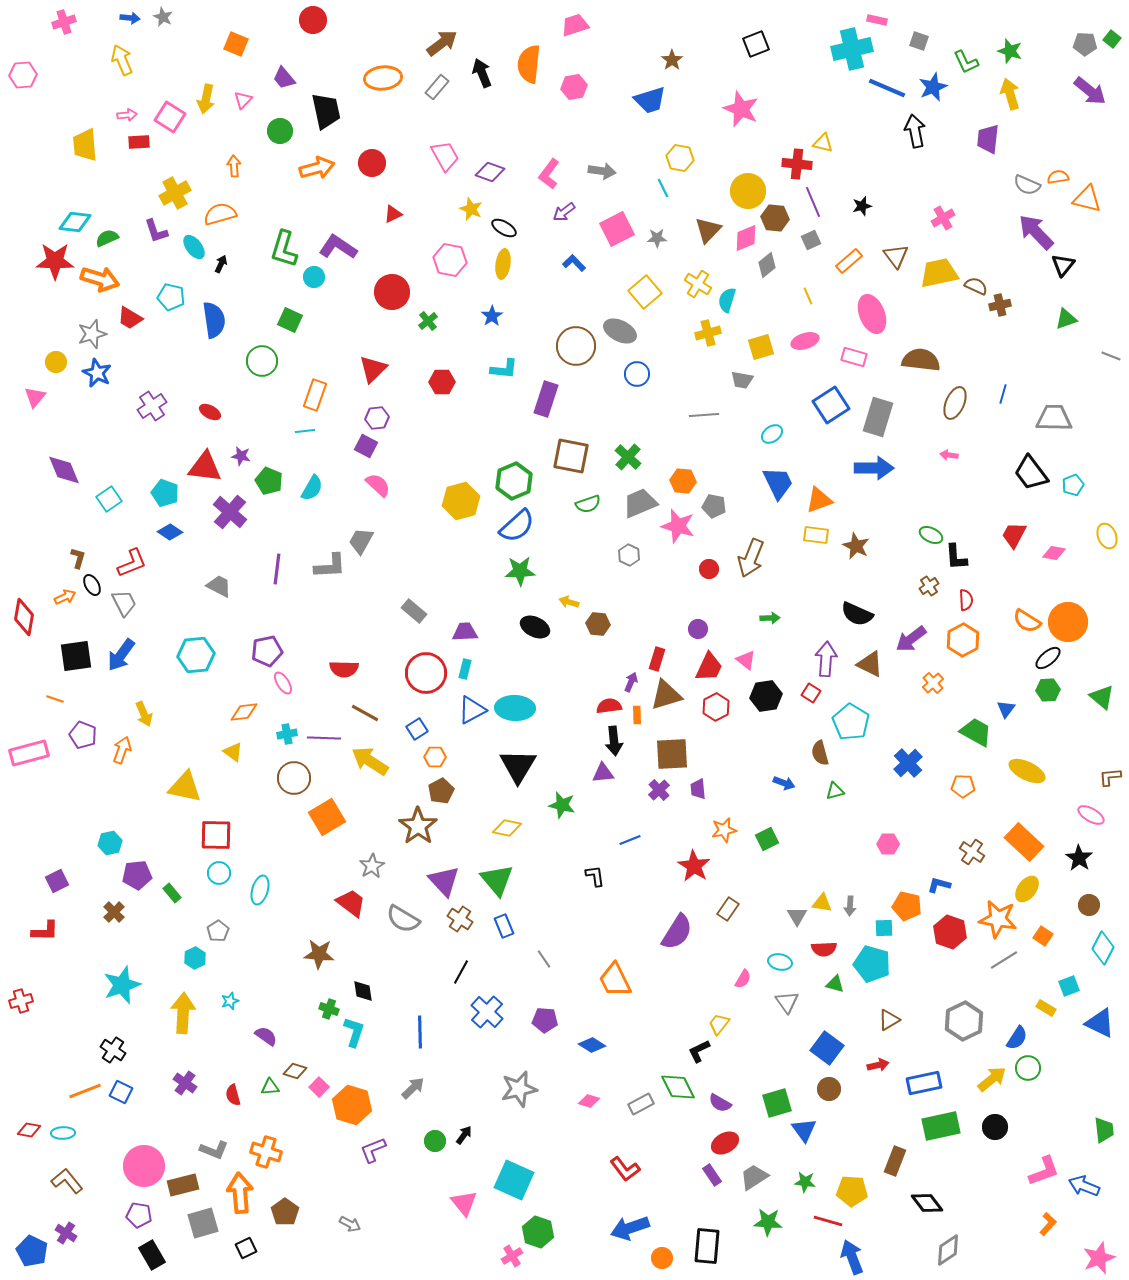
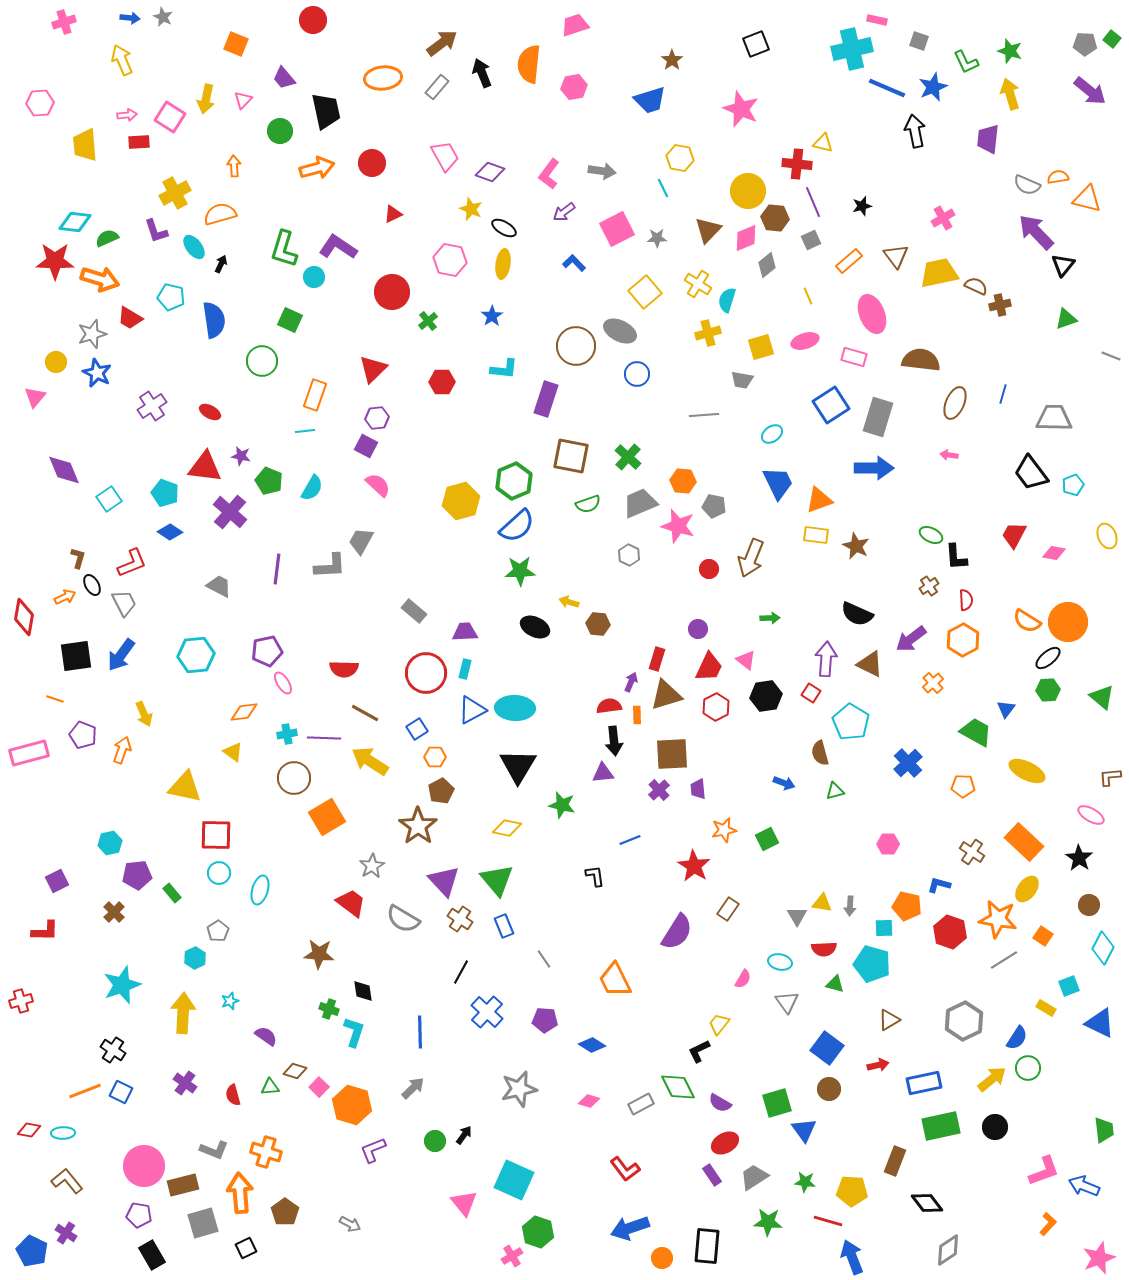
pink hexagon at (23, 75): moved 17 px right, 28 px down
